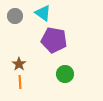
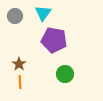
cyan triangle: rotated 30 degrees clockwise
